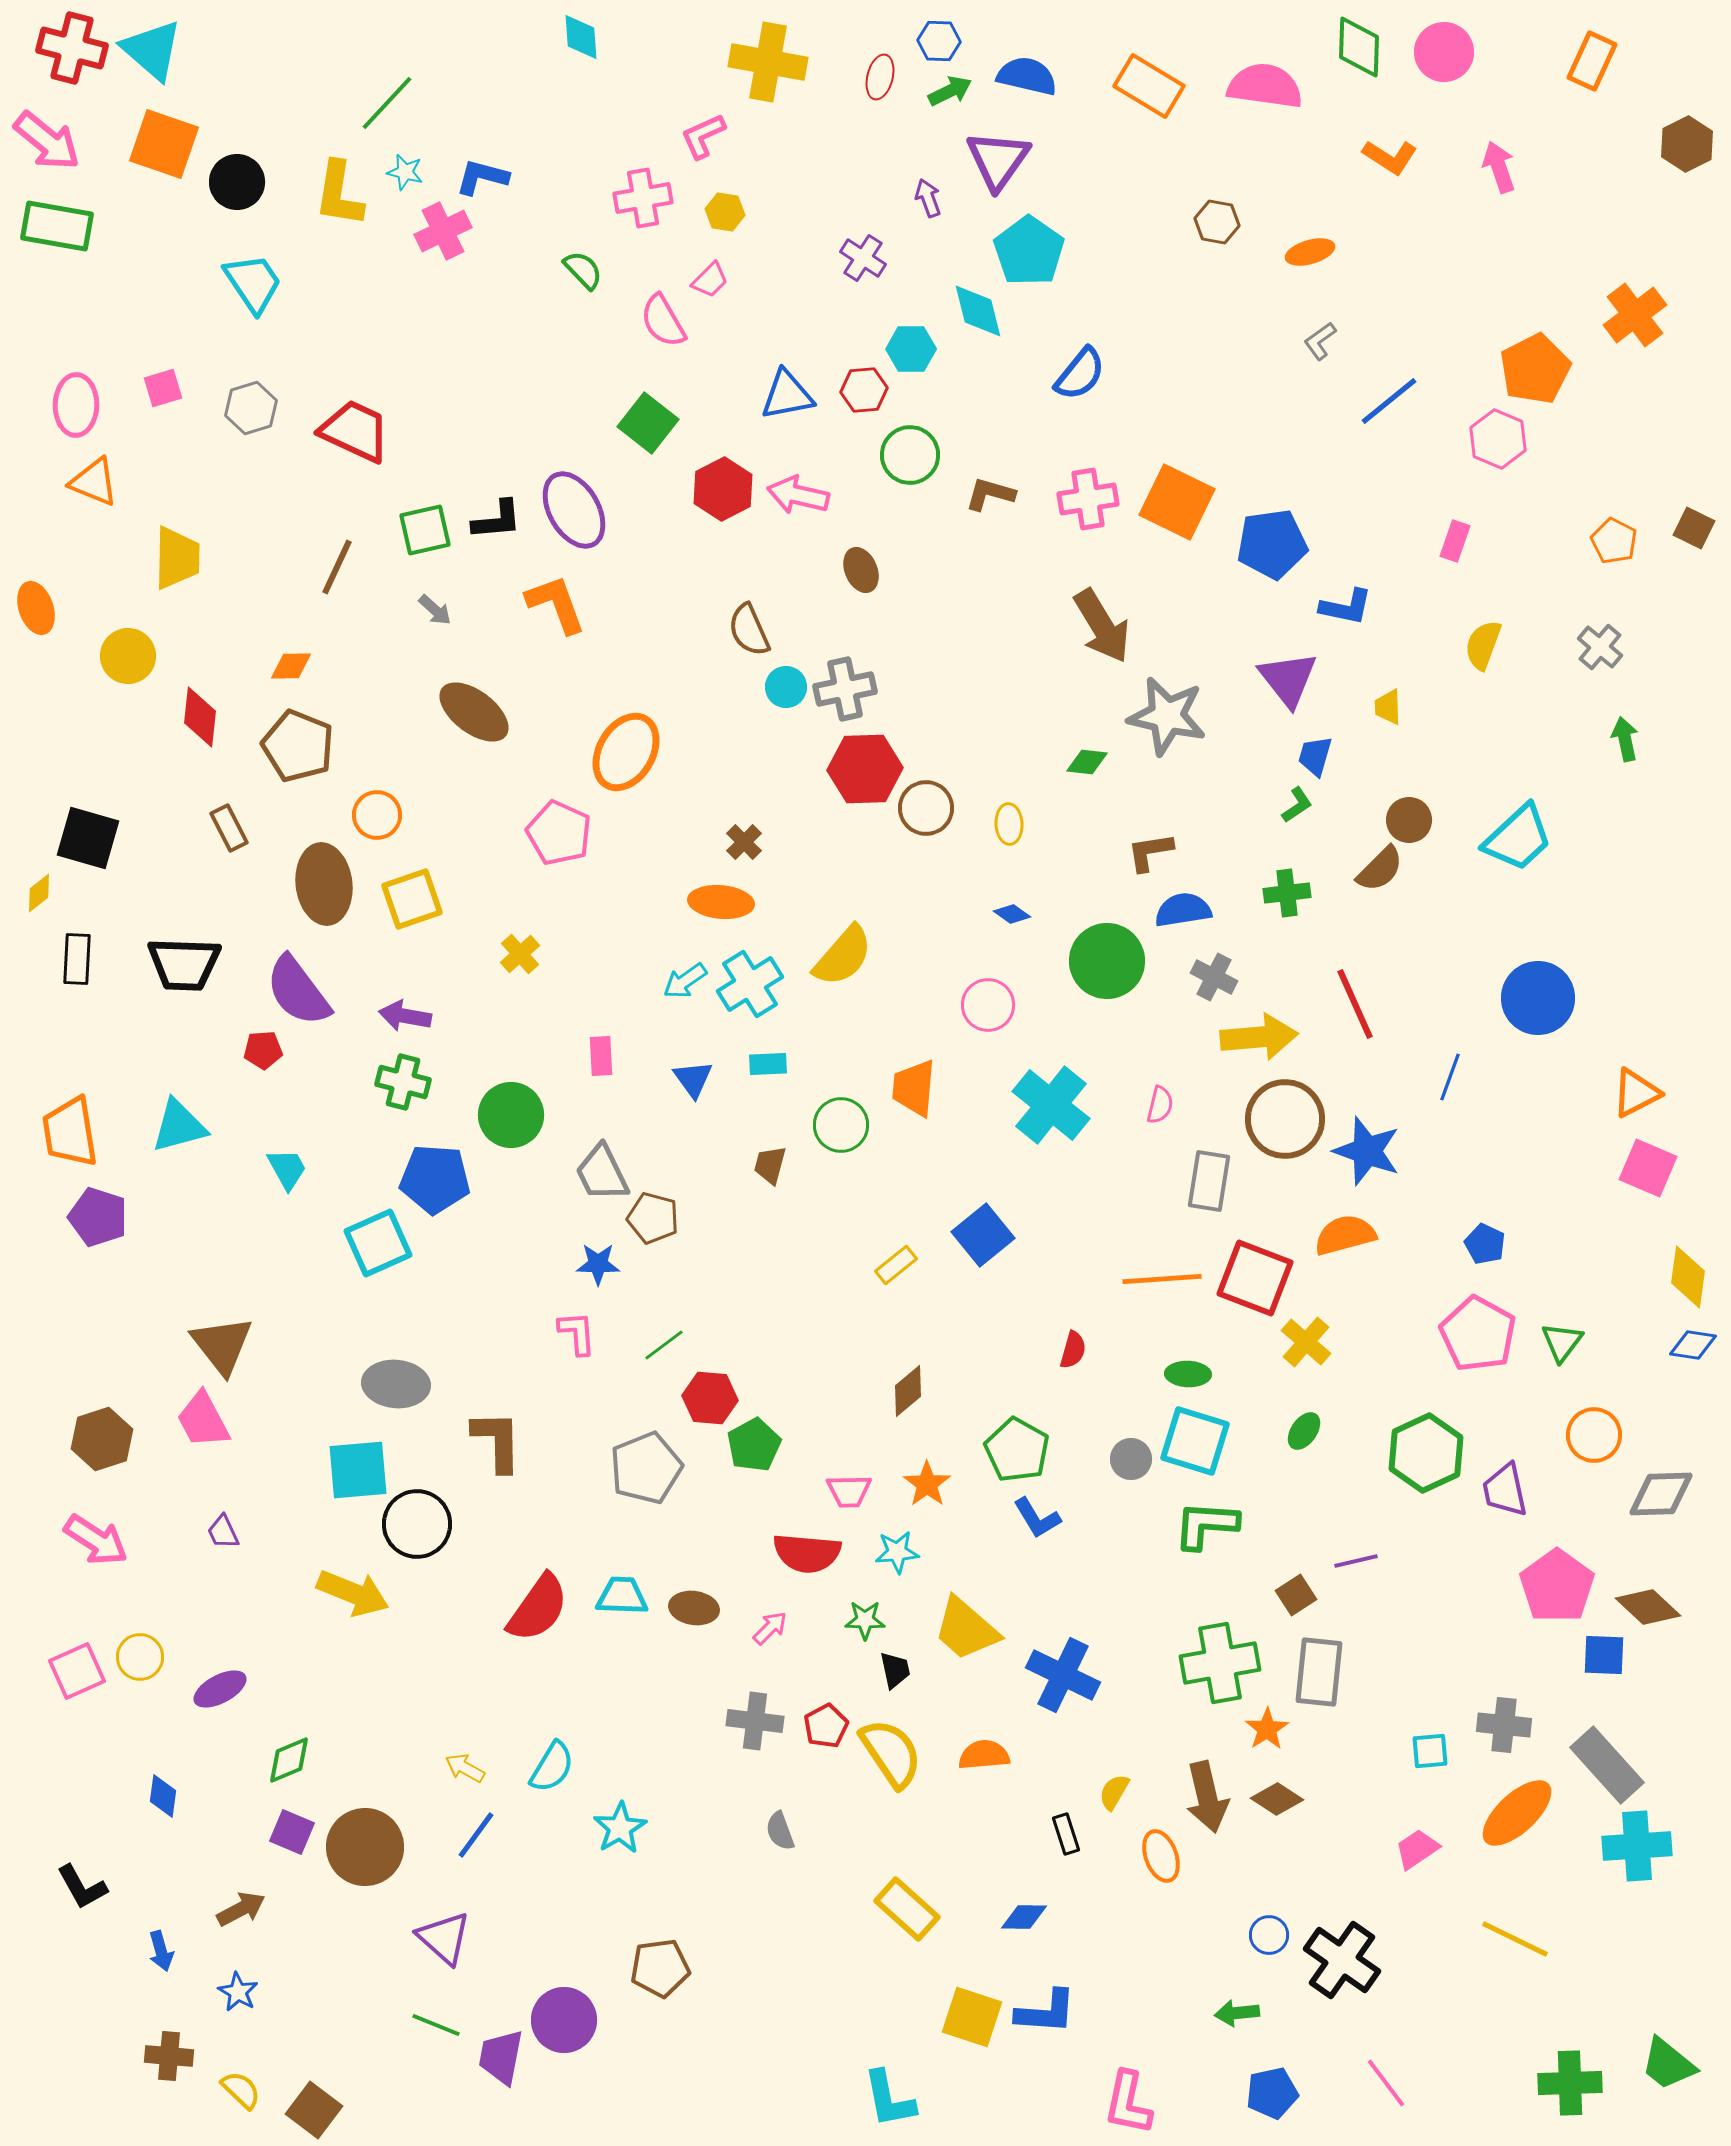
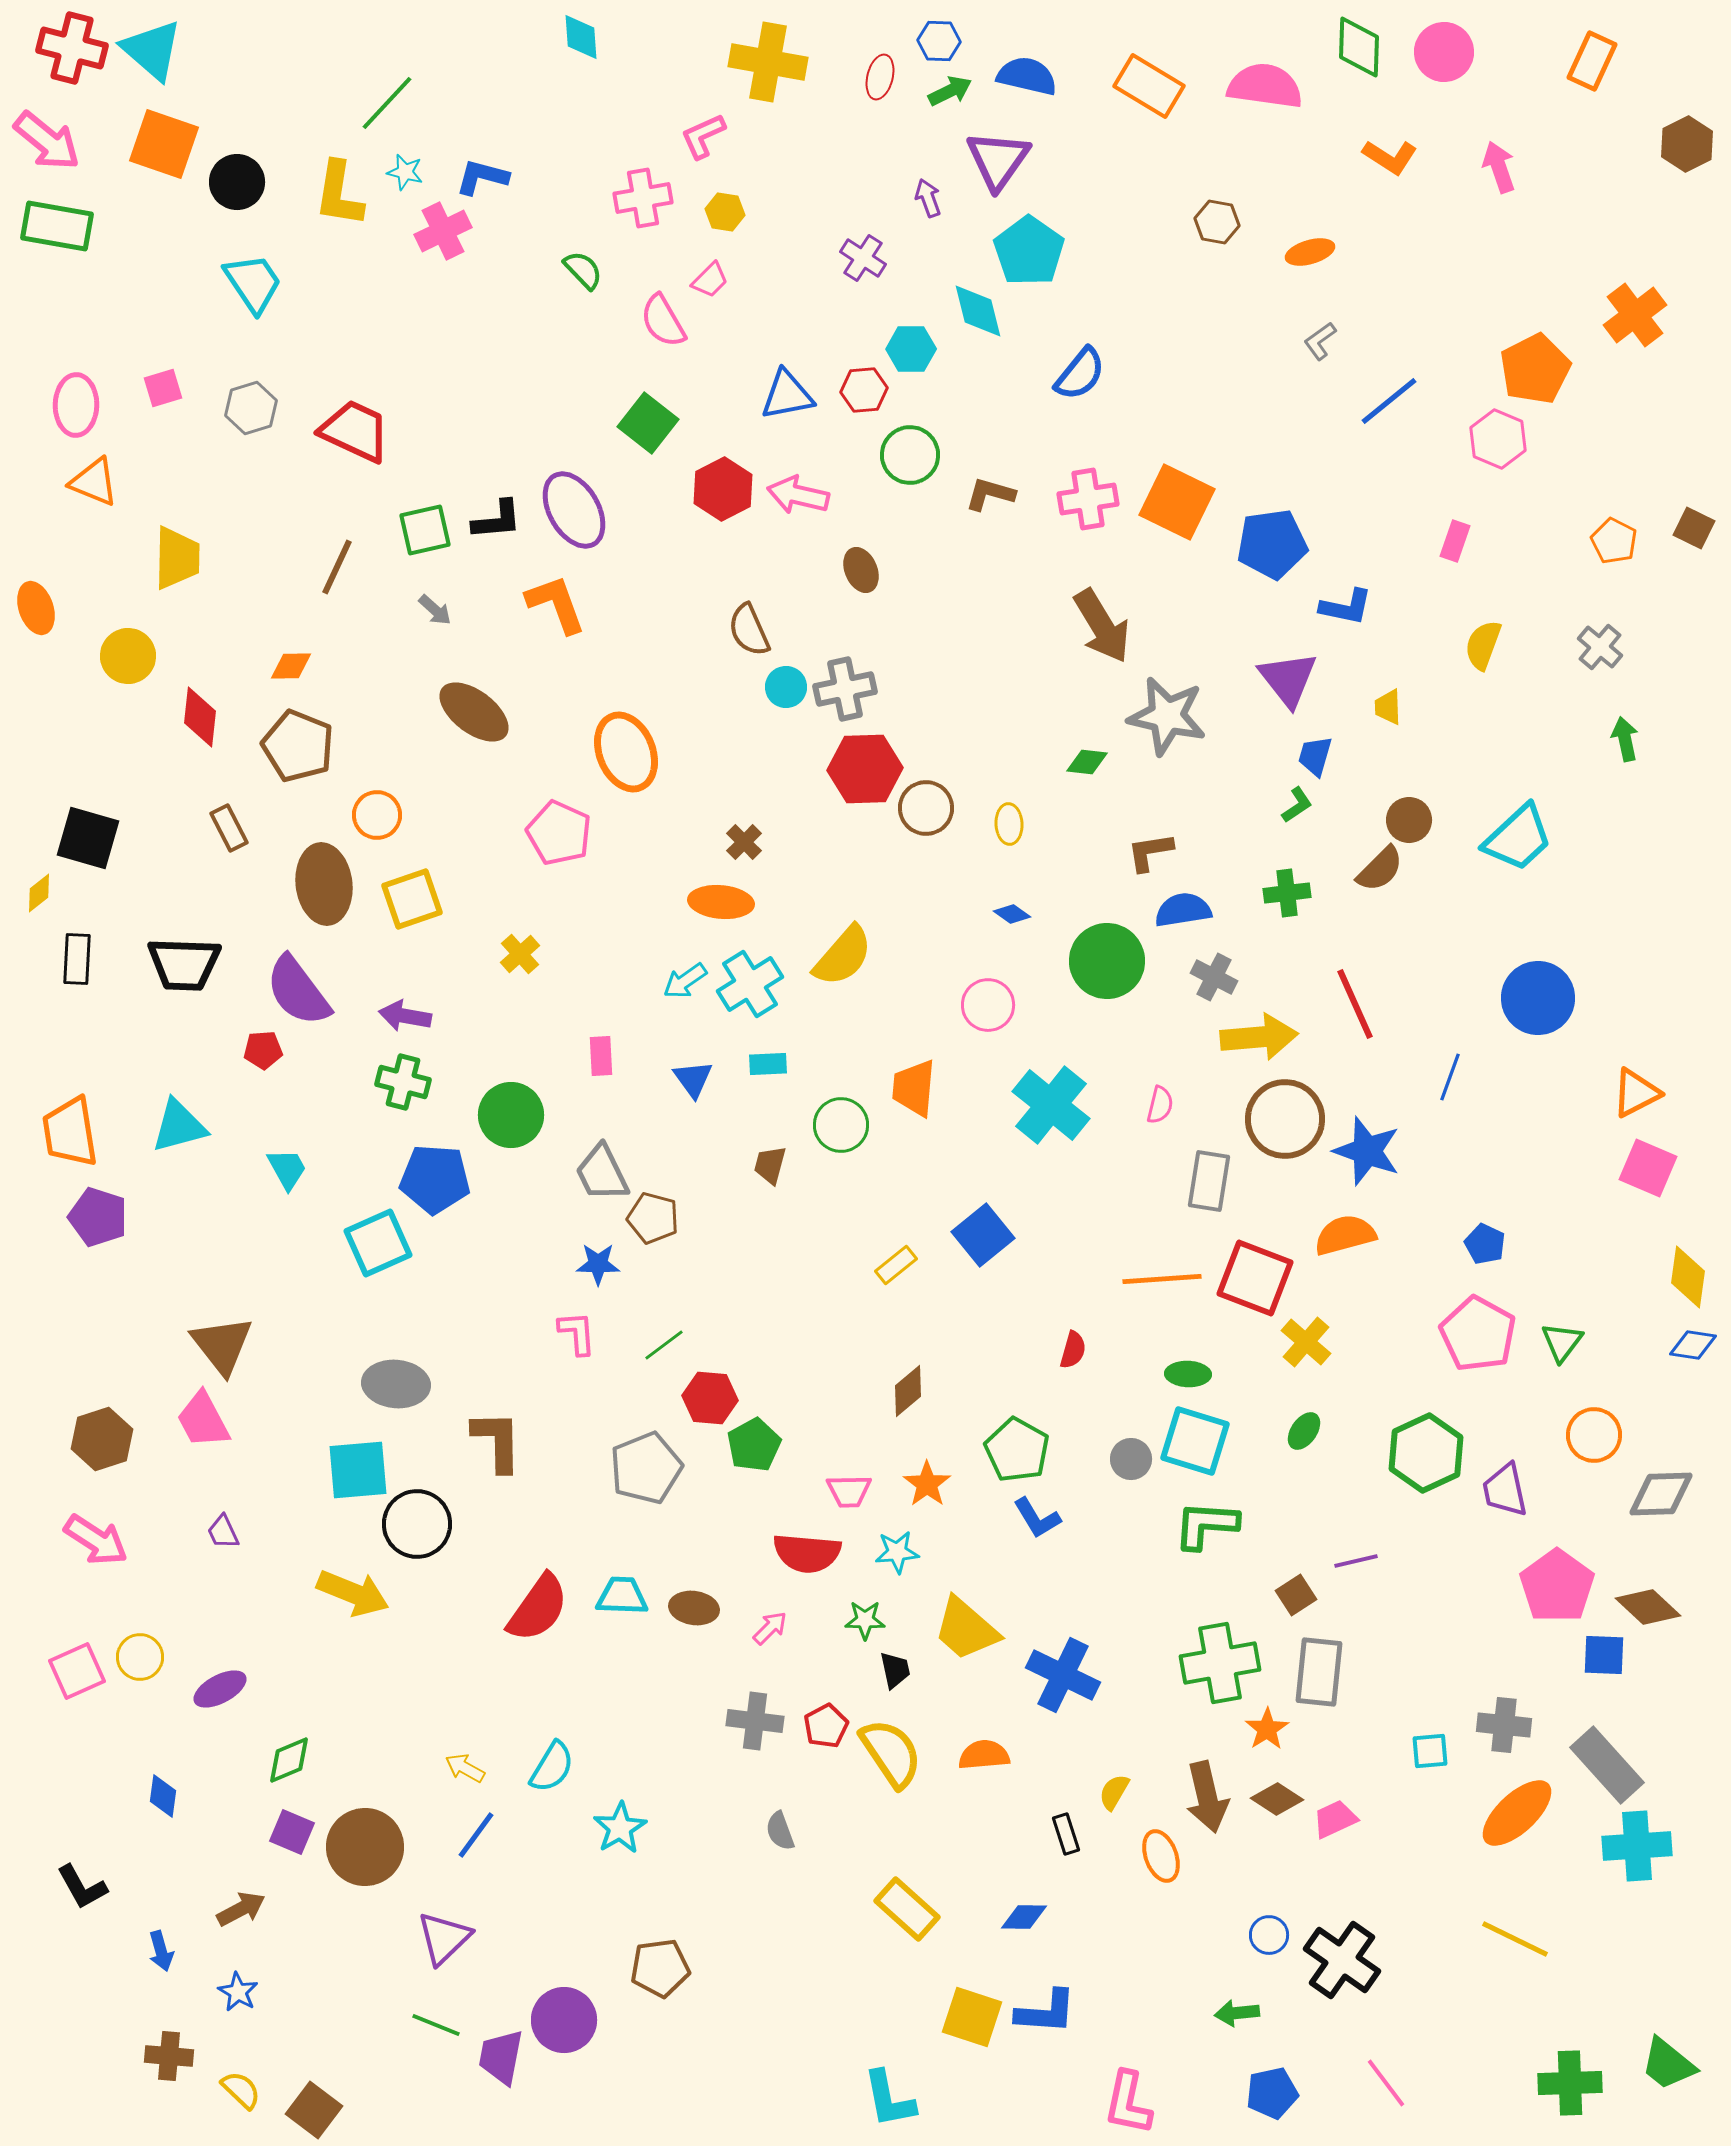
orange ellipse at (626, 752): rotated 52 degrees counterclockwise
pink trapezoid at (1417, 1849): moved 82 px left, 30 px up; rotated 9 degrees clockwise
purple triangle at (444, 1938): rotated 34 degrees clockwise
